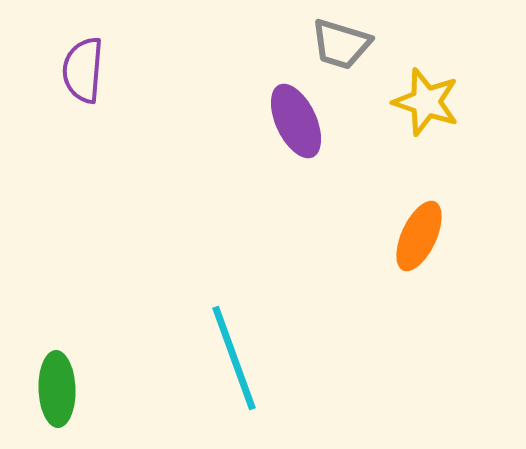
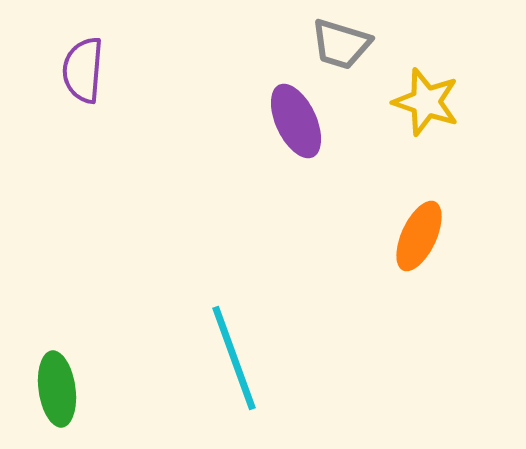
green ellipse: rotated 6 degrees counterclockwise
